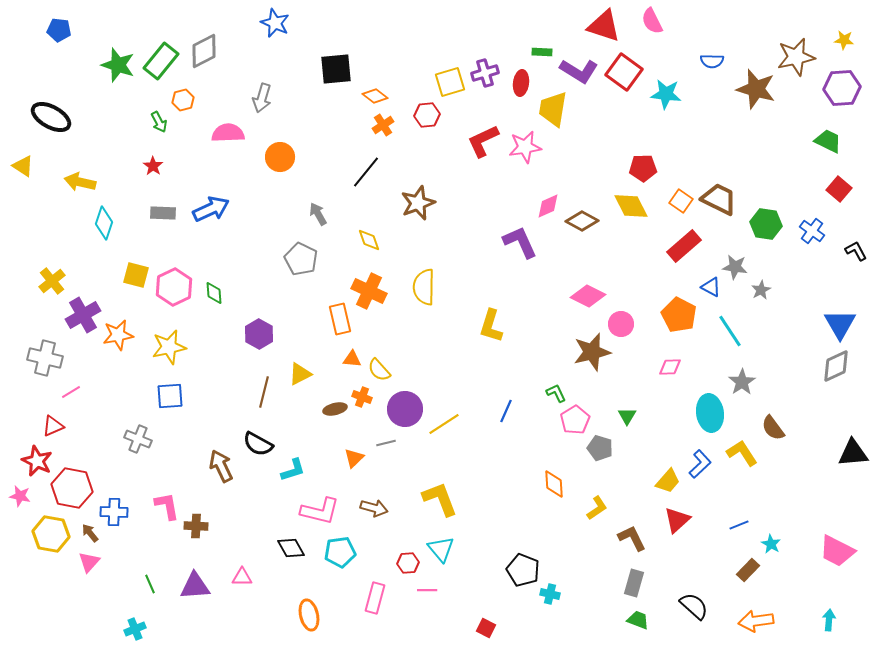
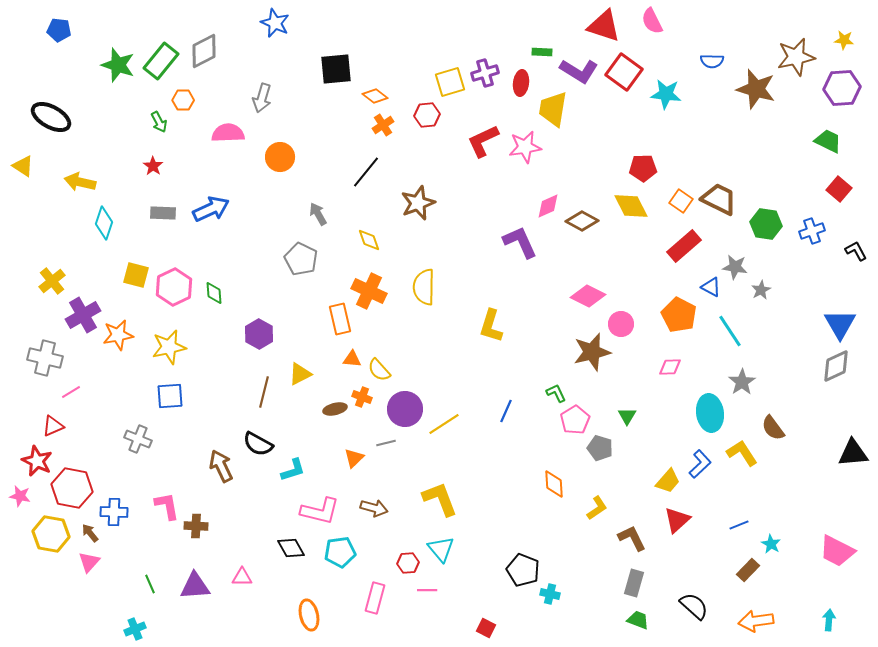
orange hexagon at (183, 100): rotated 15 degrees clockwise
blue cross at (812, 231): rotated 35 degrees clockwise
